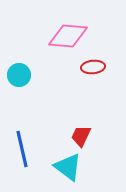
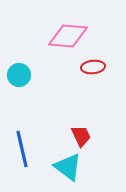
red trapezoid: rotated 130 degrees clockwise
